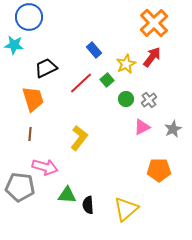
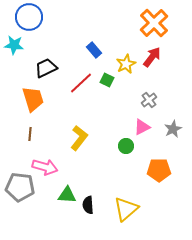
green square: rotated 24 degrees counterclockwise
green circle: moved 47 px down
